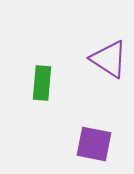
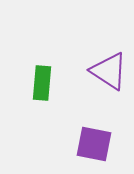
purple triangle: moved 12 px down
